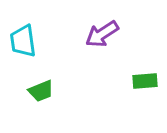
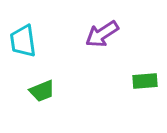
green trapezoid: moved 1 px right
